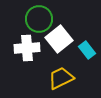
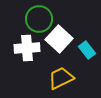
white square: rotated 8 degrees counterclockwise
